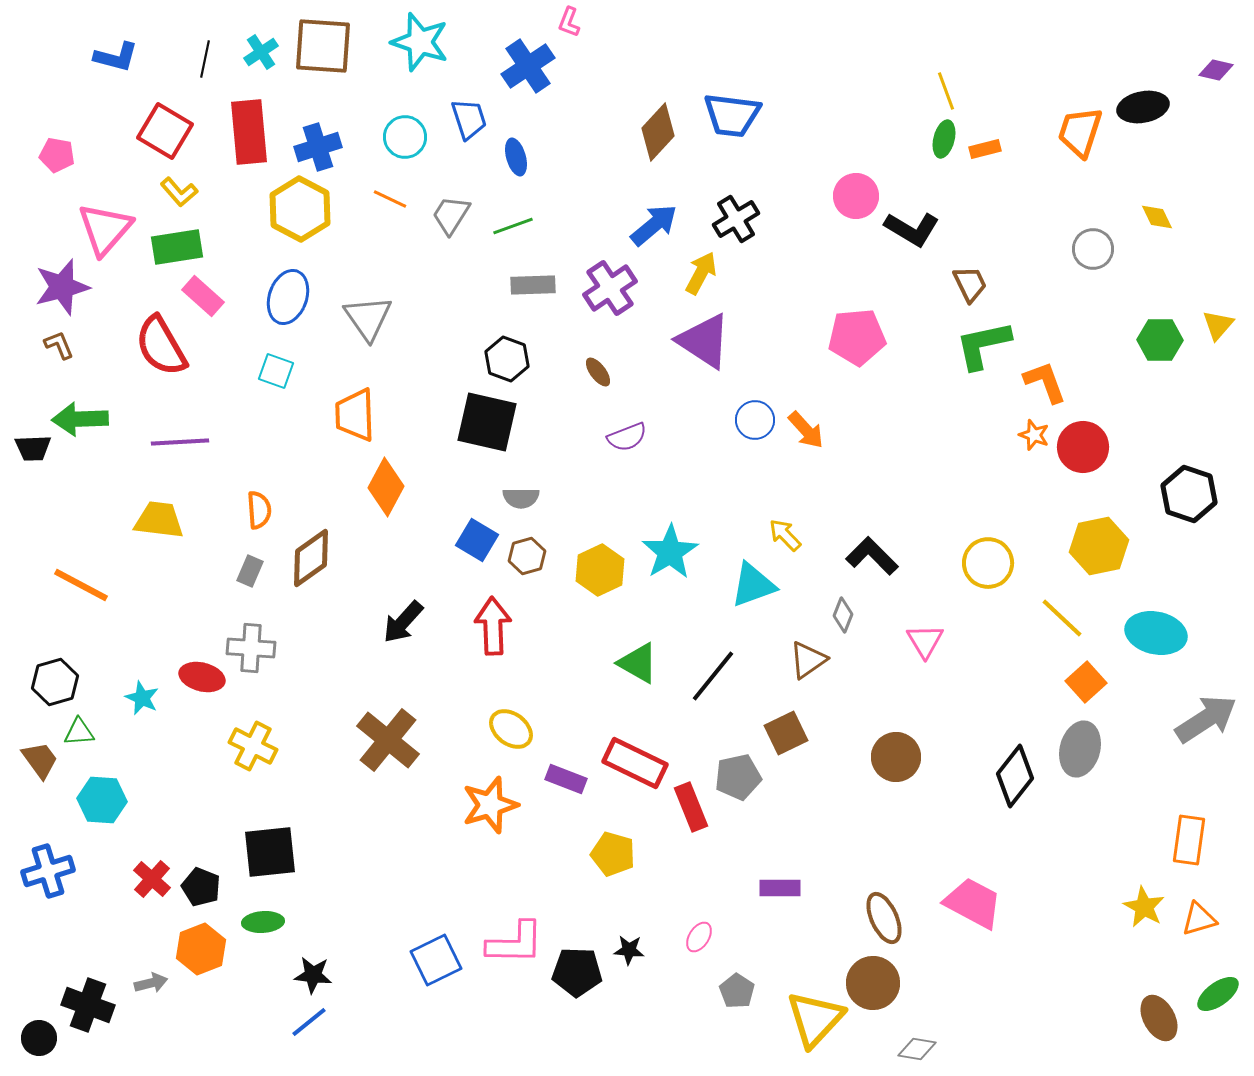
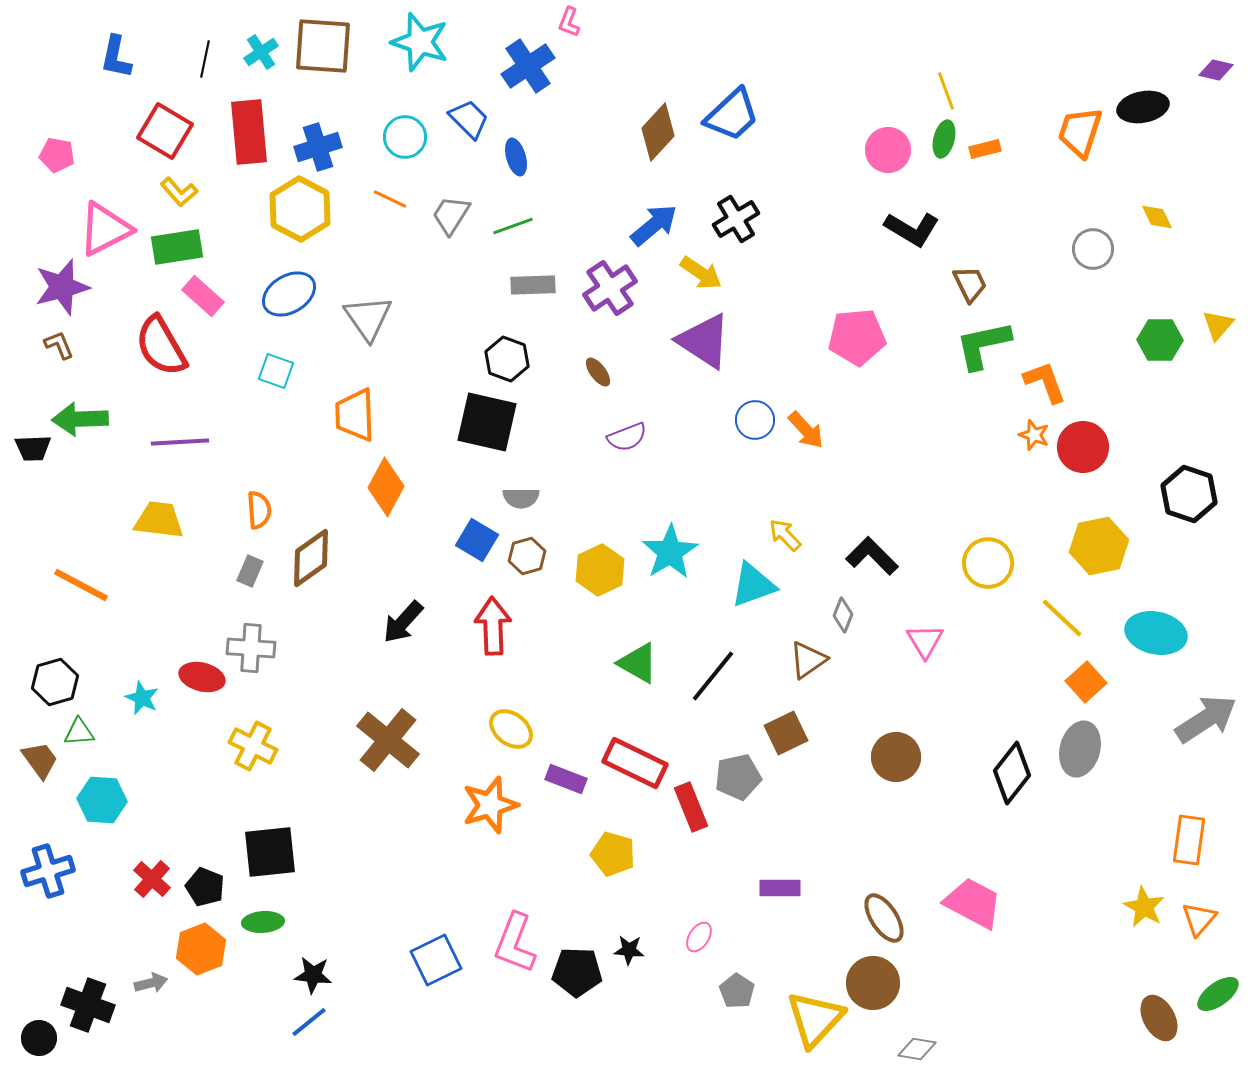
blue L-shape at (116, 57): rotated 87 degrees clockwise
blue trapezoid at (732, 115): rotated 50 degrees counterclockwise
blue trapezoid at (469, 119): rotated 27 degrees counterclockwise
pink circle at (856, 196): moved 32 px right, 46 px up
pink triangle at (105, 229): rotated 22 degrees clockwise
yellow arrow at (701, 273): rotated 96 degrees clockwise
blue ellipse at (288, 297): moved 1 px right, 3 px up; rotated 40 degrees clockwise
black diamond at (1015, 776): moved 3 px left, 3 px up
black pentagon at (201, 887): moved 4 px right
brown ellipse at (884, 918): rotated 9 degrees counterclockwise
orange triangle at (1199, 919): rotated 33 degrees counterclockwise
pink L-shape at (515, 943): rotated 110 degrees clockwise
